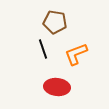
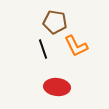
orange L-shape: moved 8 px up; rotated 95 degrees counterclockwise
